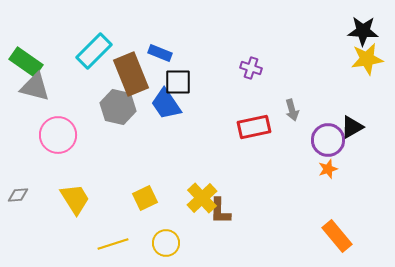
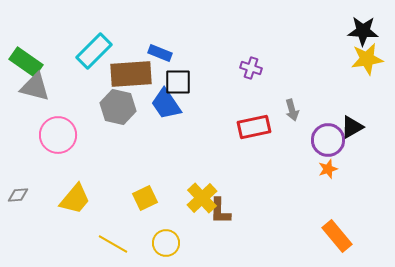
brown rectangle: rotated 72 degrees counterclockwise
yellow trapezoid: rotated 72 degrees clockwise
yellow line: rotated 48 degrees clockwise
